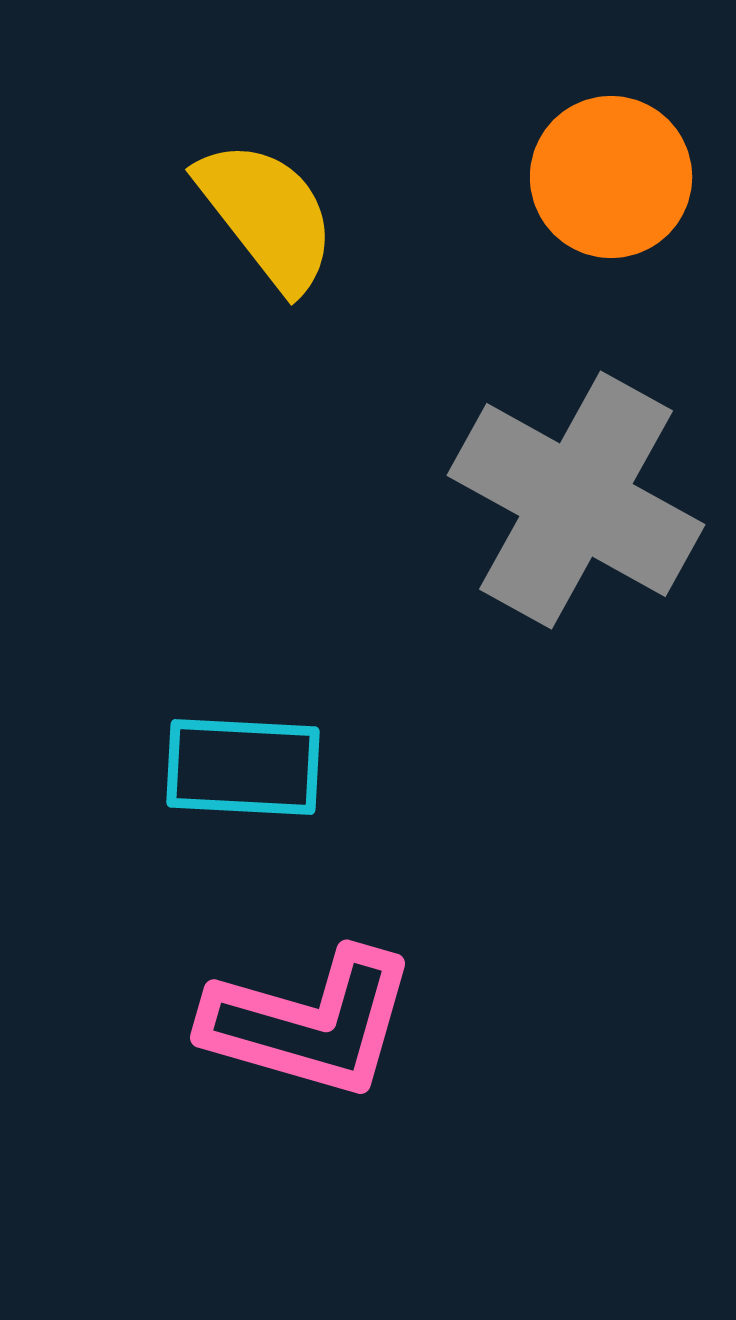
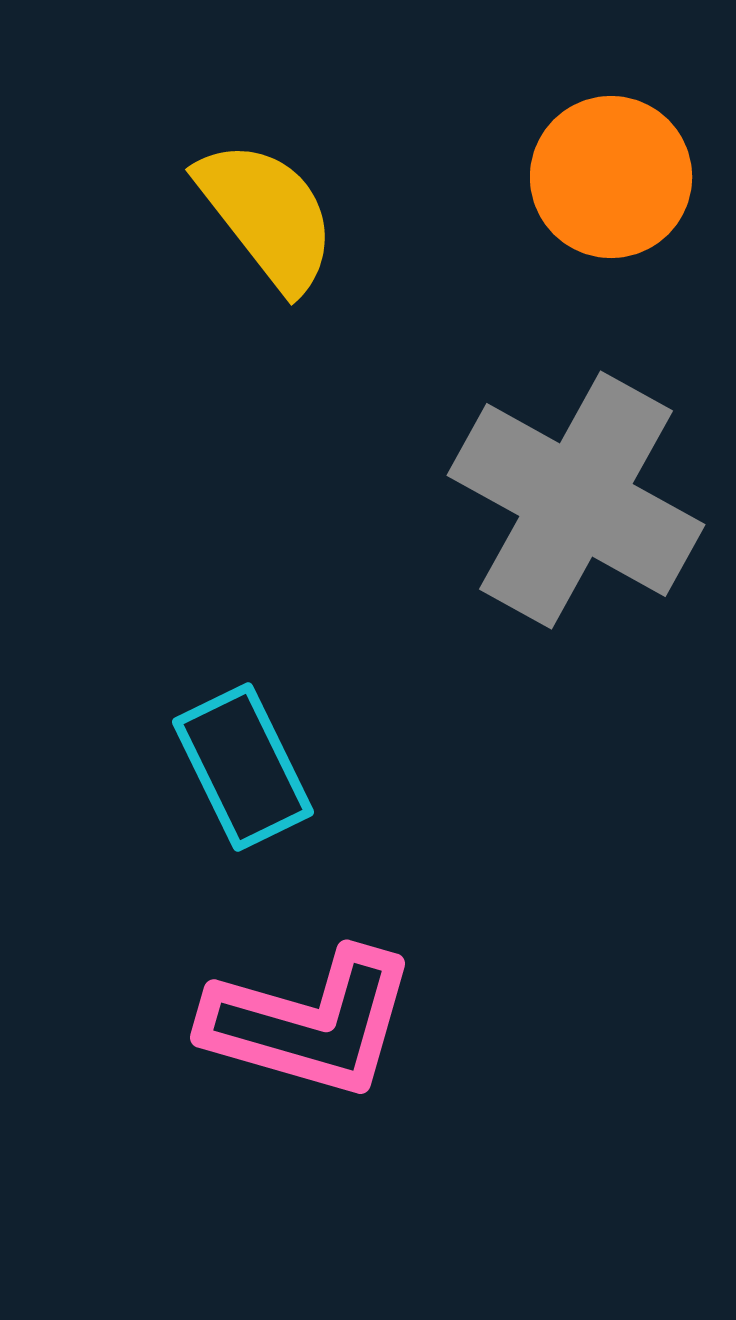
cyan rectangle: rotated 61 degrees clockwise
